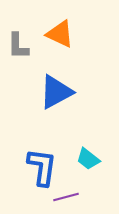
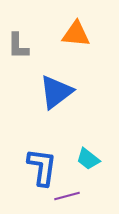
orange triangle: moved 16 px right; rotated 20 degrees counterclockwise
blue triangle: rotated 9 degrees counterclockwise
purple line: moved 1 px right, 1 px up
